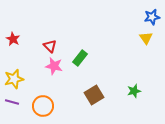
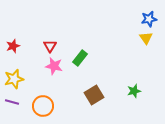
blue star: moved 3 px left, 2 px down
red star: moved 7 px down; rotated 24 degrees clockwise
red triangle: rotated 16 degrees clockwise
